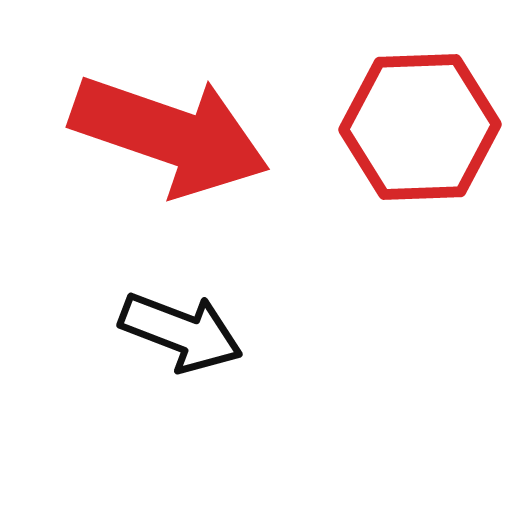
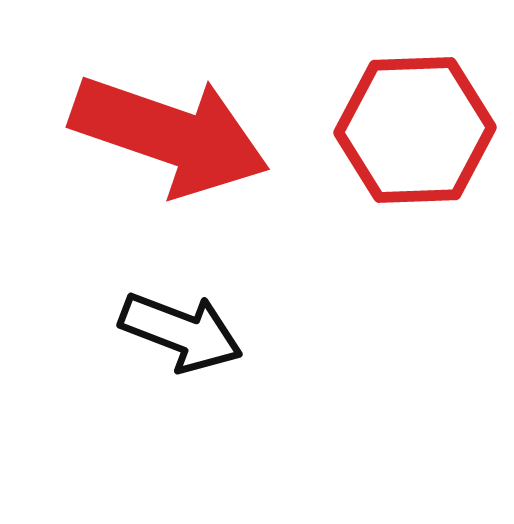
red hexagon: moved 5 px left, 3 px down
